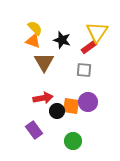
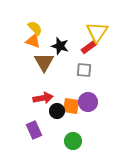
black star: moved 2 px left, 6 px down
purple rectangle: rotated 12 degrees clockwise
